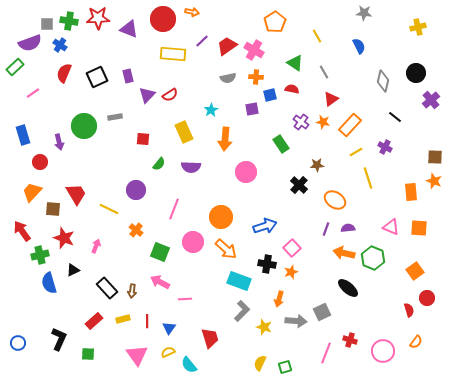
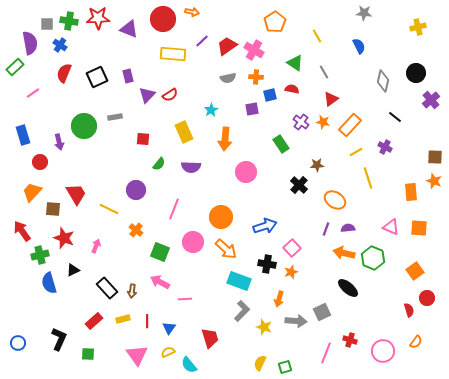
purple semicircle at (30, 43): rotated 80 degrees counterclockwise
